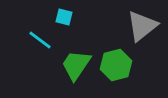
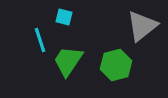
cyan line: rotated 35 degrees clockwise
green trapezoid: moved 8 px left, 4 px up
